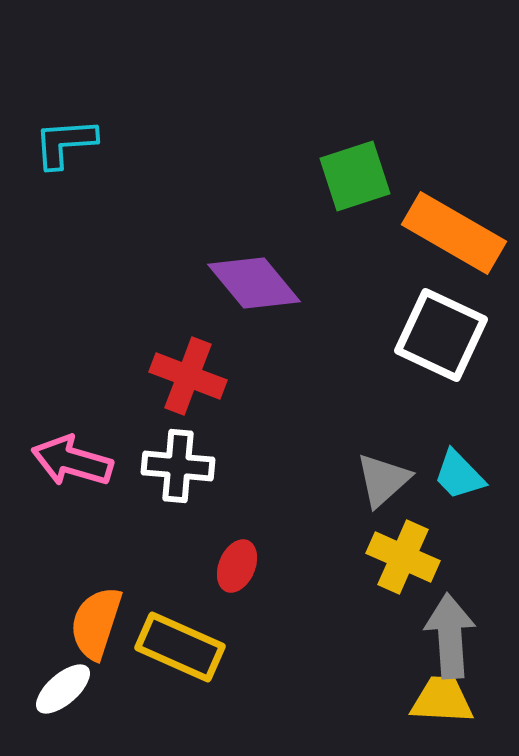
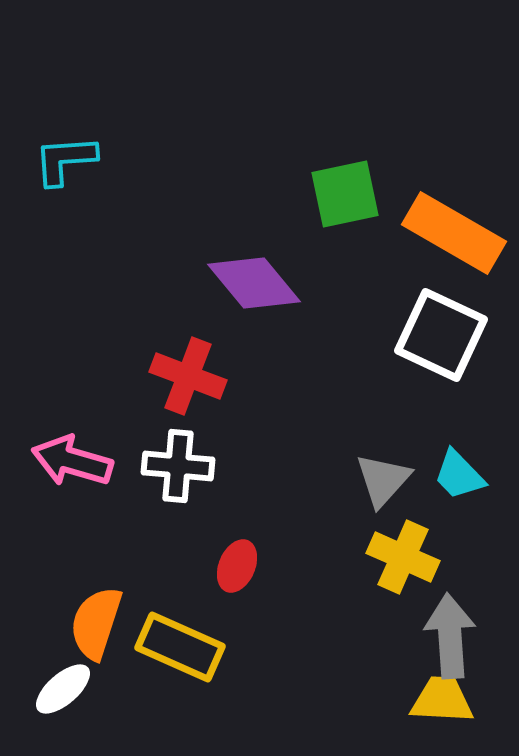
cyan L-shape: moved 17 px down
green square: moved 10 px left, 18 px down; rotated 6 degrees clockwise
gray triangle: rotated 6 degrees counterclockwise
